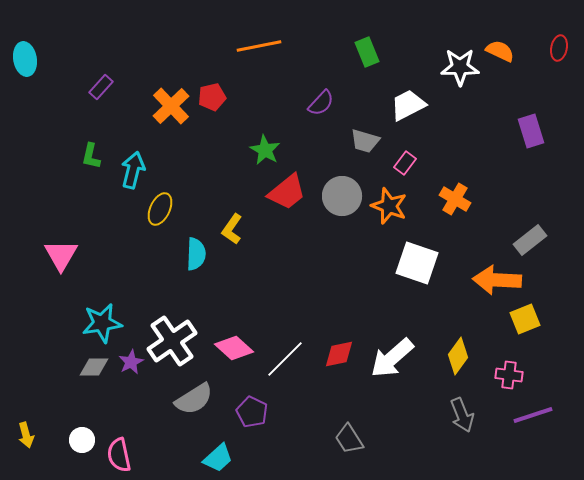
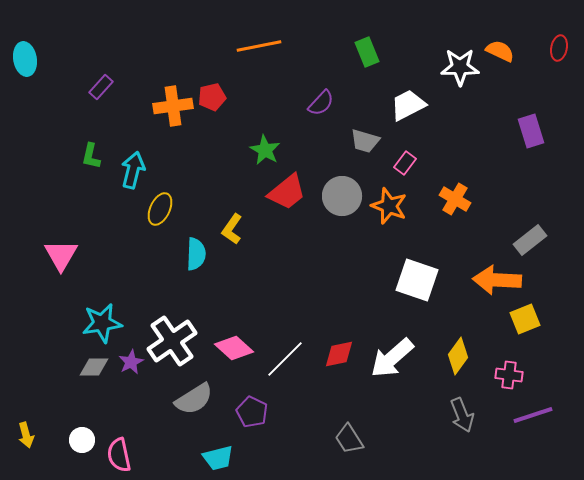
orange cross at (171, 106): moved 2 px right; rotated 36 degrees clockwise
white square at (417, 263): moved 17 px down
cyan trapezoid at (218, 458): rotated 28 degrees clockwise
